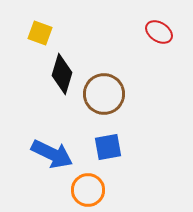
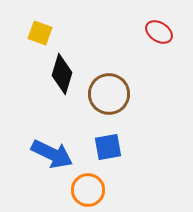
brown circle: moved 5 px right
